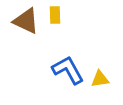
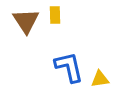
brown triangle: rotated 32 degrees clockwise
blue L-shape: moved 1 px right, 3 px up; rotated 16 degrees clockwise
